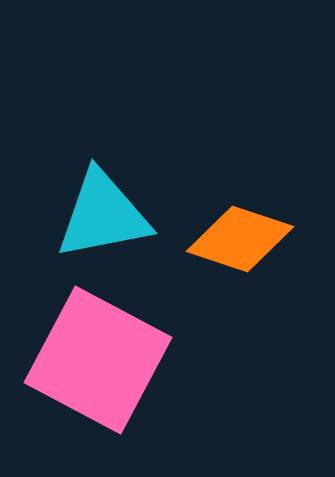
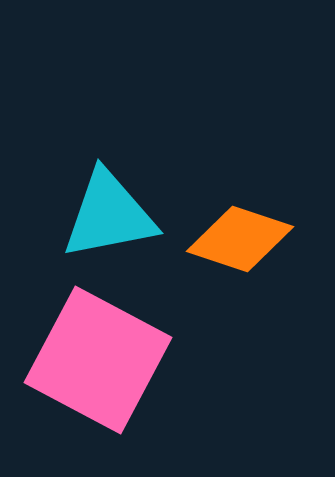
cyan triangle: moved 6 px right
